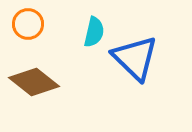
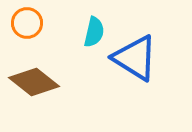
orange circle: moved 1 px left, 1 px up
blue triangle: rotated 12 degrees counterclockwise
